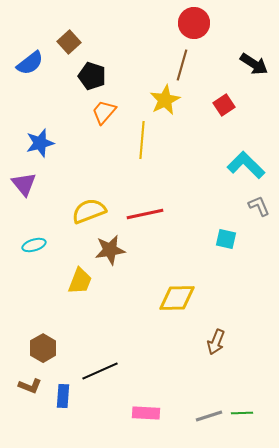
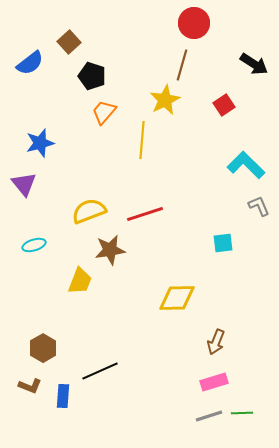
red line: rotated 6 degrees counterclockwise
cyan square: moved 3 px left, 4 px down; rotated 20 degrees counterclockwise
pink rectangle: moved 68 px right, 31 px up; rotated 20 degrees counterclockwise
